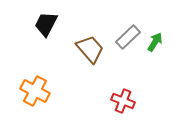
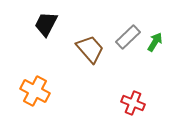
red cross: moved 10 px right, 2 px down
